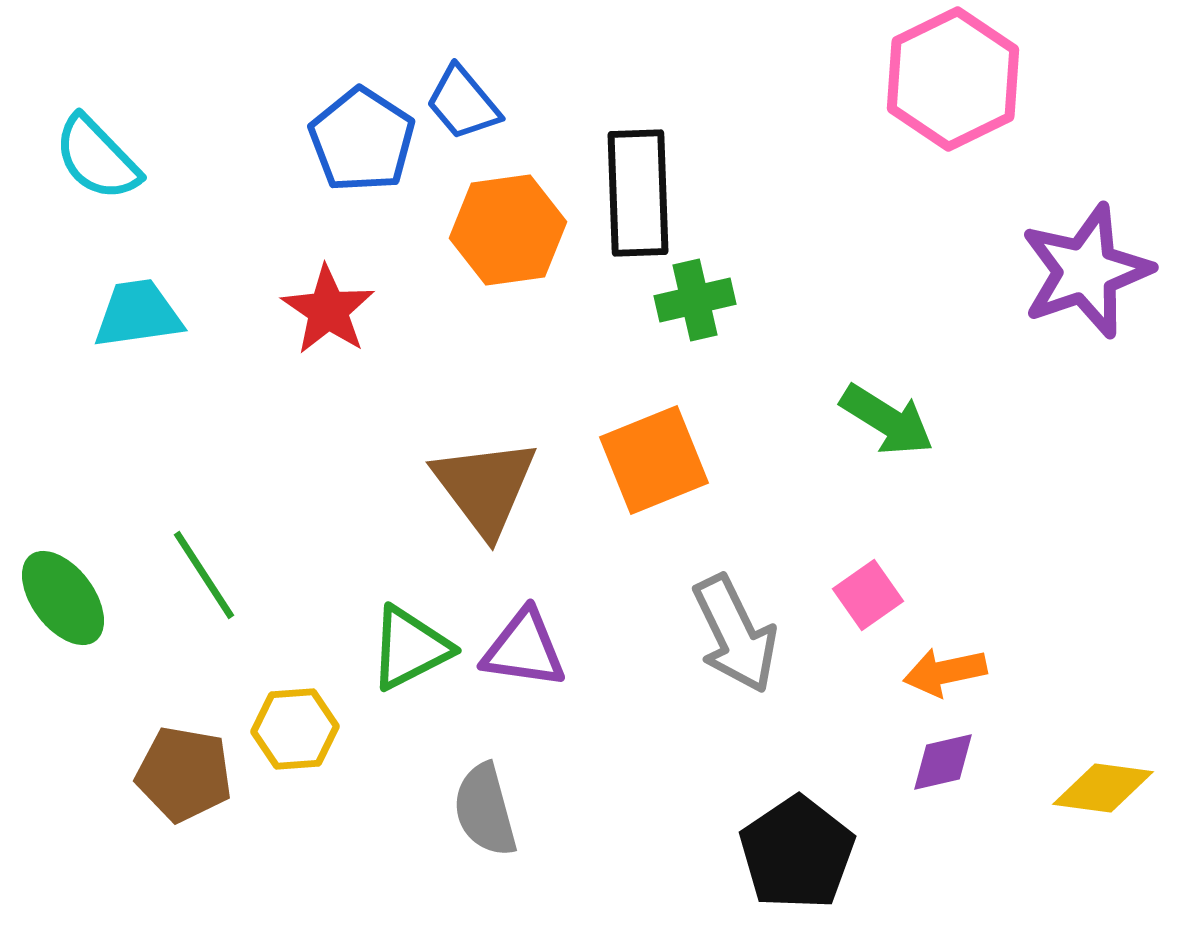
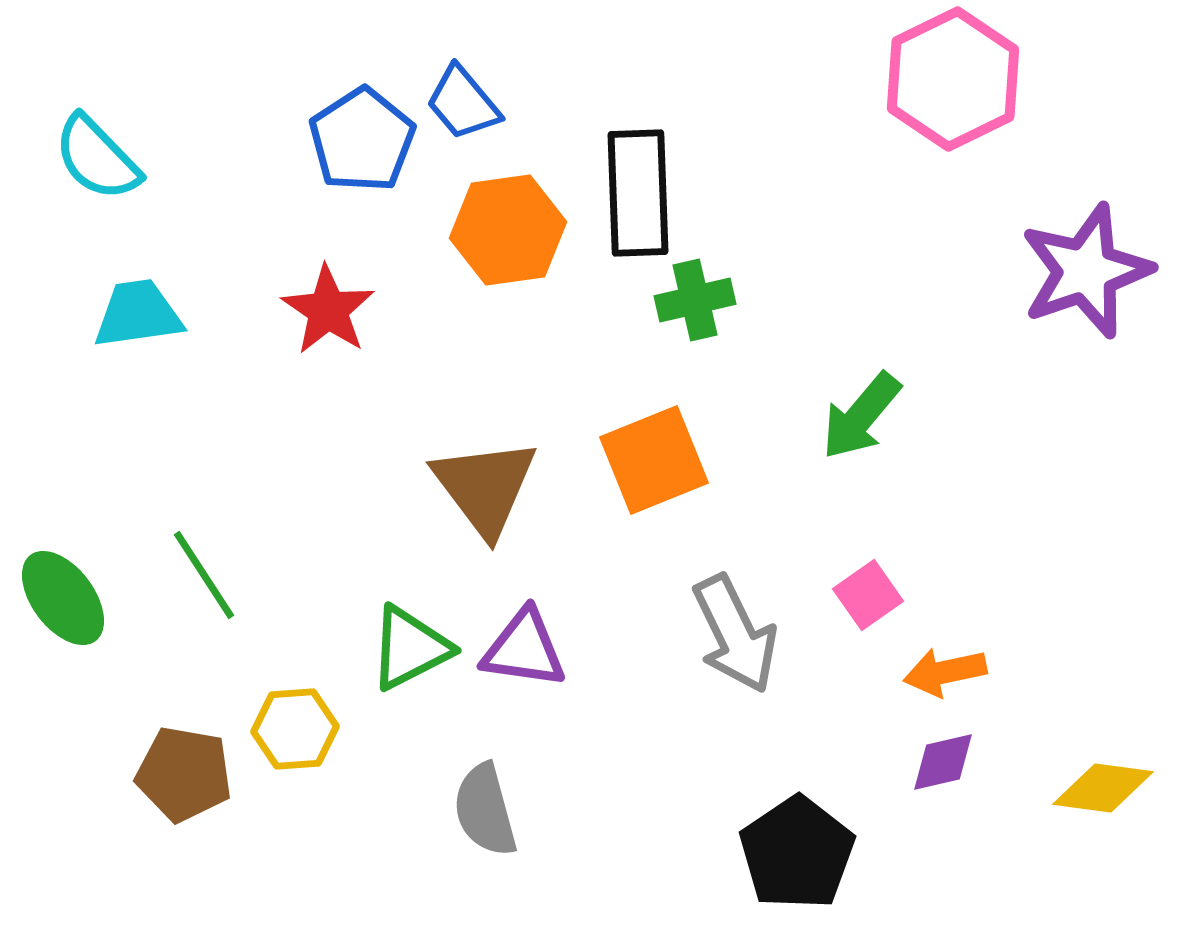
blue pentagon: rotated 6 degrees clockwise
green arrow: moved 26 px left, 4 px up; rotated 98 degrees clockwise
